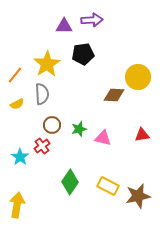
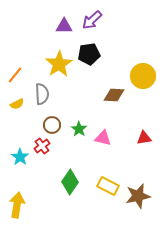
purple arrow: rotated 140 degrees clockwise
black pentagon: moved 6 px right
yellow star: moved 12 px right
yellow circle: moved 5 px right, 1 px up
green star: rotated 21 degrees counterclockwise
red triangle: moved 2 px right, 3 px down
